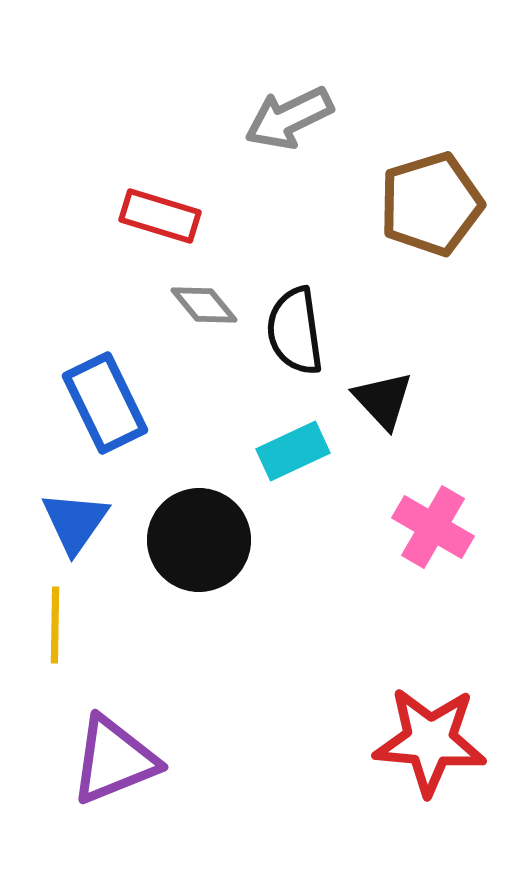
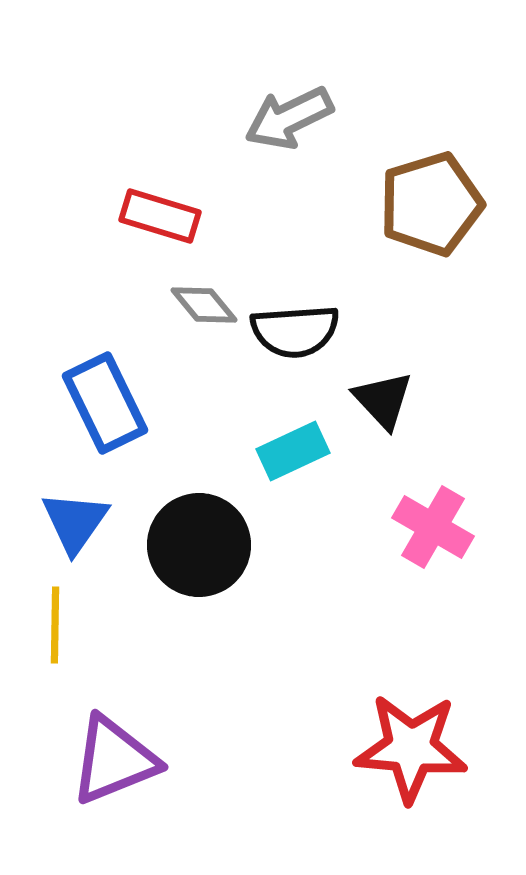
black semicircle: rotated 86 degrees counterclockwise
black circle: moved 5 px down
red star: moved 19 px left, 7 px down
